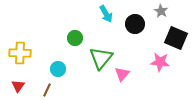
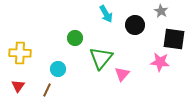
black circle: moved 1 px down
black square: moved 2 px left, 1 px down; rotated 15 degrees counterclockwise
